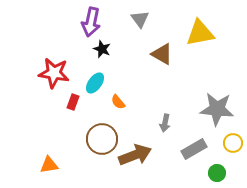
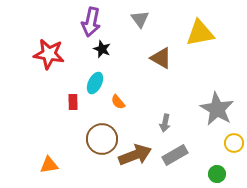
brown triangle: moved 1 px left, 4 px down
red star: moved 5 px left, 19 px up
cyan ellipse: rotated 10 degrees counterclockwise
red rectangle: rotated 21 degrees counterclockwise
gray star: rotated 24 degrees clockwise
yellow circle: moved 1 px right
gray rectangle: moved 19 px left, 6 px down
green circle: moved 1 px down
